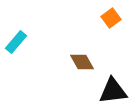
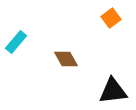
brown diamond: moved 16 px left, 3 px up
